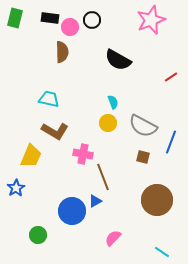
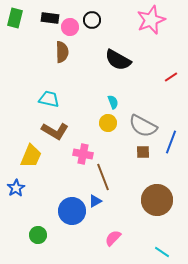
brown square: moved 5 px up; rotated 16 degrees counterclockwise
